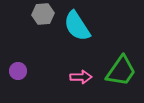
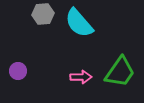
cyan semicircle: moved 2 px right, 3 px up; rotated 8 degrees counterclockwise
green trapezoid: moved 1 px left, 1 px down
